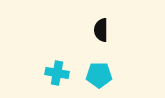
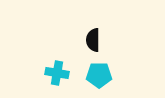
black semicircle: moved 8 px left, 10 px down
